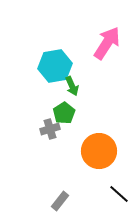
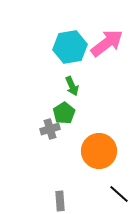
pink arrow: rotated 20 degrees clockwise
cyan hexagon: moved 15 px right, 19 px up
gray rectangle: rotated 42 degrees counterclockwise
